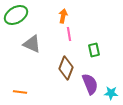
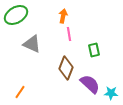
purple semicircle: rotated 25 degrees counterclockwise
orange line: rotated 64 degrees counterclockwise
